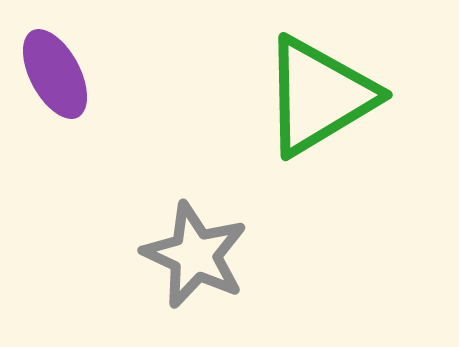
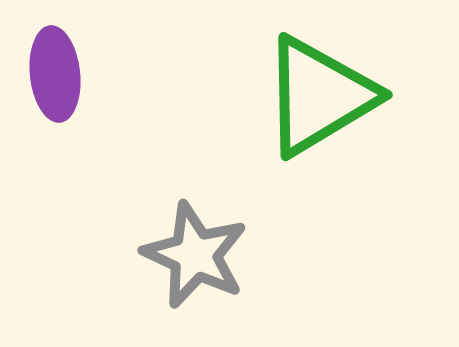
purple ellipse: rotated 22 degrees clockwise
